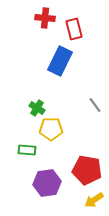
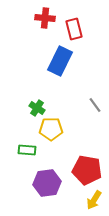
yellow arrow: rotated 24 degrees counterclockwise
